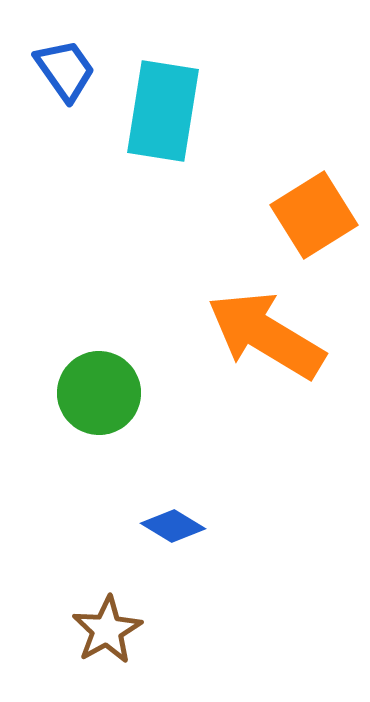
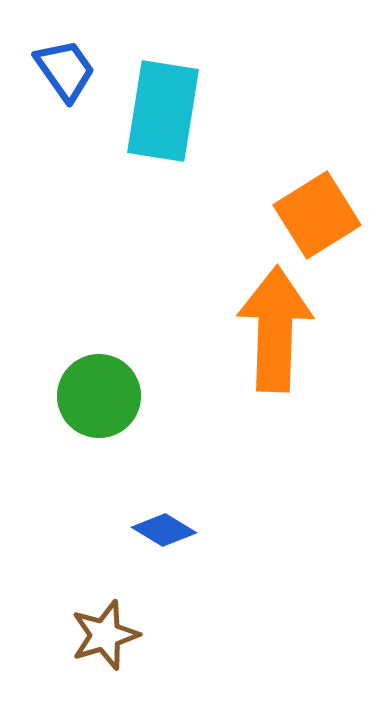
orange square: moved 3 px right
orange arrow: moved 9 px right, 6 px up; rotated 61 degrees clockwise
green circle: moved 3 px down
blue diamond: moved 9 px left, 4 px down
brown star: moved 2 px left, 5 px down; rotated 12 degrees clockwise
